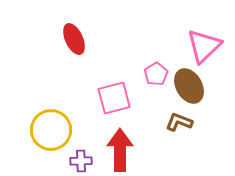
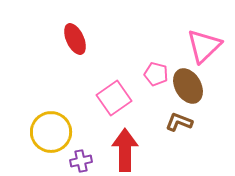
red ellipse: moved 1 px right
pink pentagon: rotated 25 degrees counterclockwise
brown ellipse: moved 1 px left
pink square: rotated 20 degrees counterclockwise
yellow circle: moved 2 px down
red arrow: moved 5 px right
purple cross: rotated 10 degrees counterclockwise
